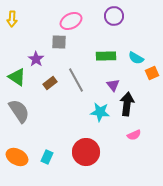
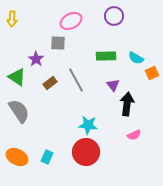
gray square: moved 1 px left, 1 px down
cyan star: moved 12 px left, 13 px down
